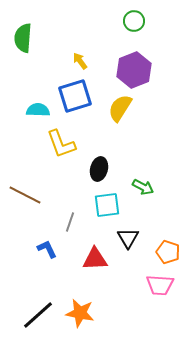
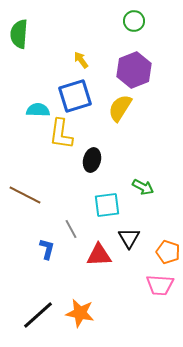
green semicircle: moved 4 px left, 4 px up
yellow arrow: moved 1 px right, 1 px up
yellow L-shape: moved 10 px up; rotated 28 degrees clockwise
black ellipse: moved 7 px left, 9 px up
gray line: moved 1 px right, 7 px down; rotated 48 degrees counterclockwise
black triangle: moved 1 px right
blue L-shape: rotated 40 degrees clockwise
red triangle: moved 4 px right, 4 px up
